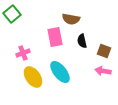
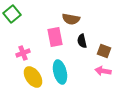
cyan ellipse: rotated 25 degrees clockwise
